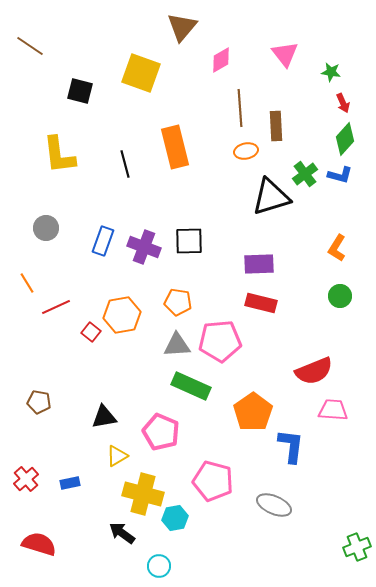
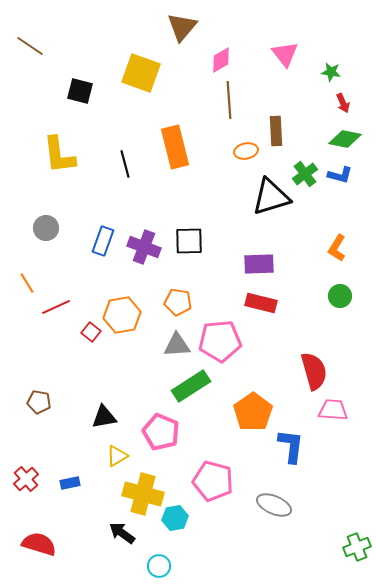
brown line at (240, 108): moved 11 px left, 8 px up
brown rectangle at (276, 126): moved 5 px down
green diamond at (345, 139): rotated 60 degrees clockwise
red semicircle at (314, 371): rotated 84 degrees counterclockwise
green rectangle at (191, 386): rotated 57 degrees counterclockwise
